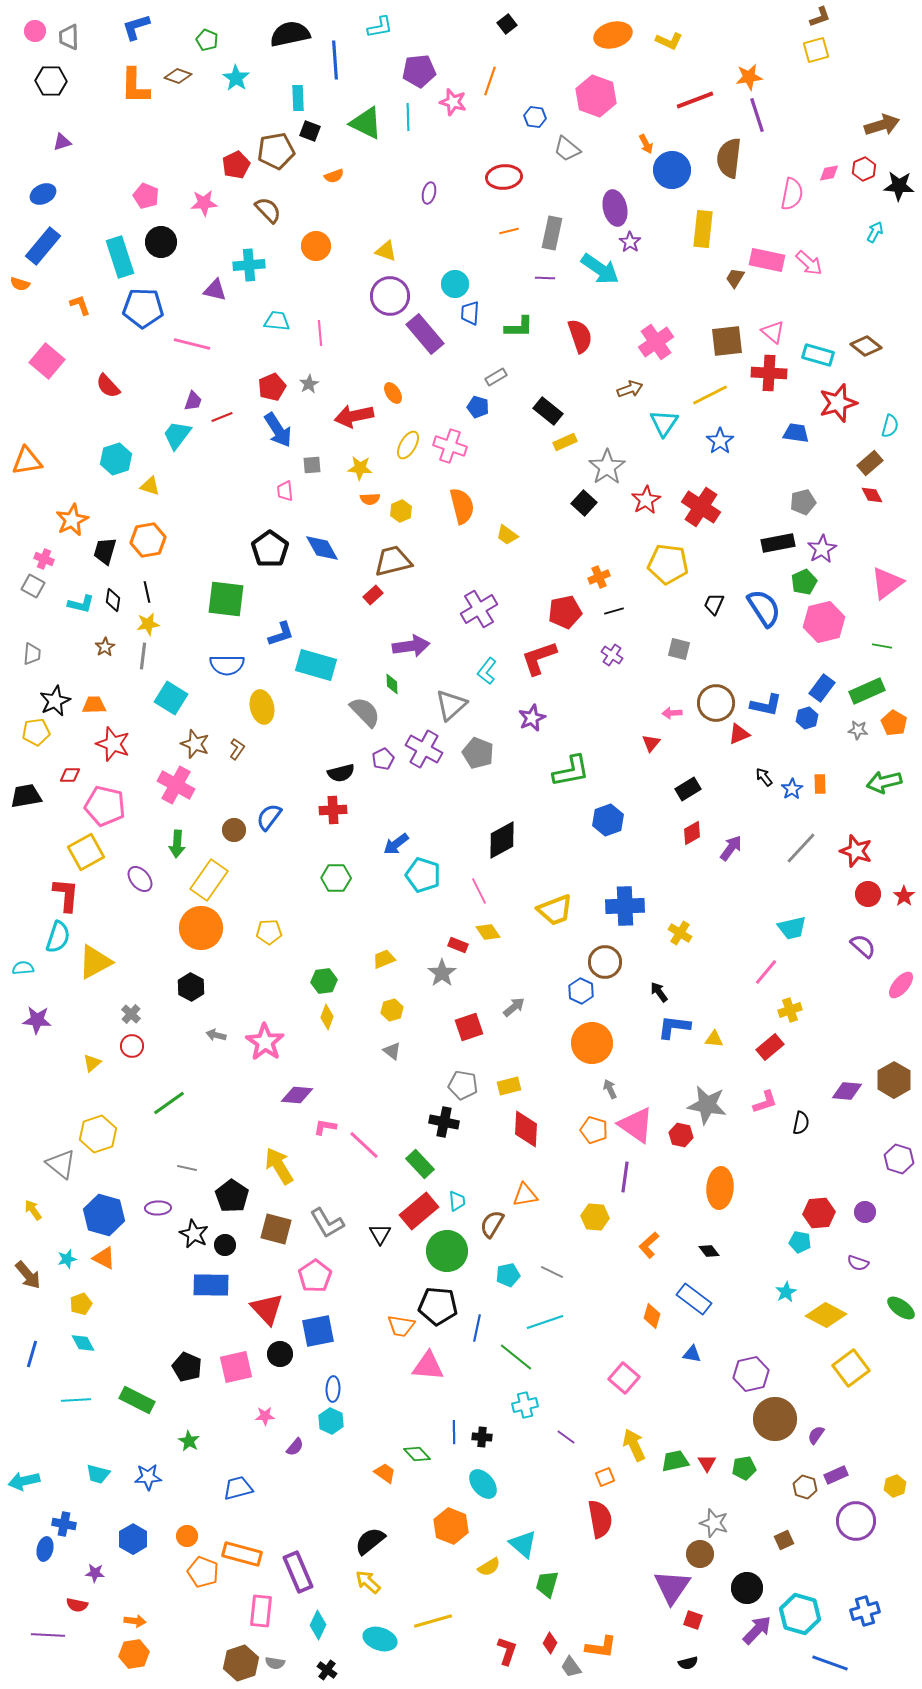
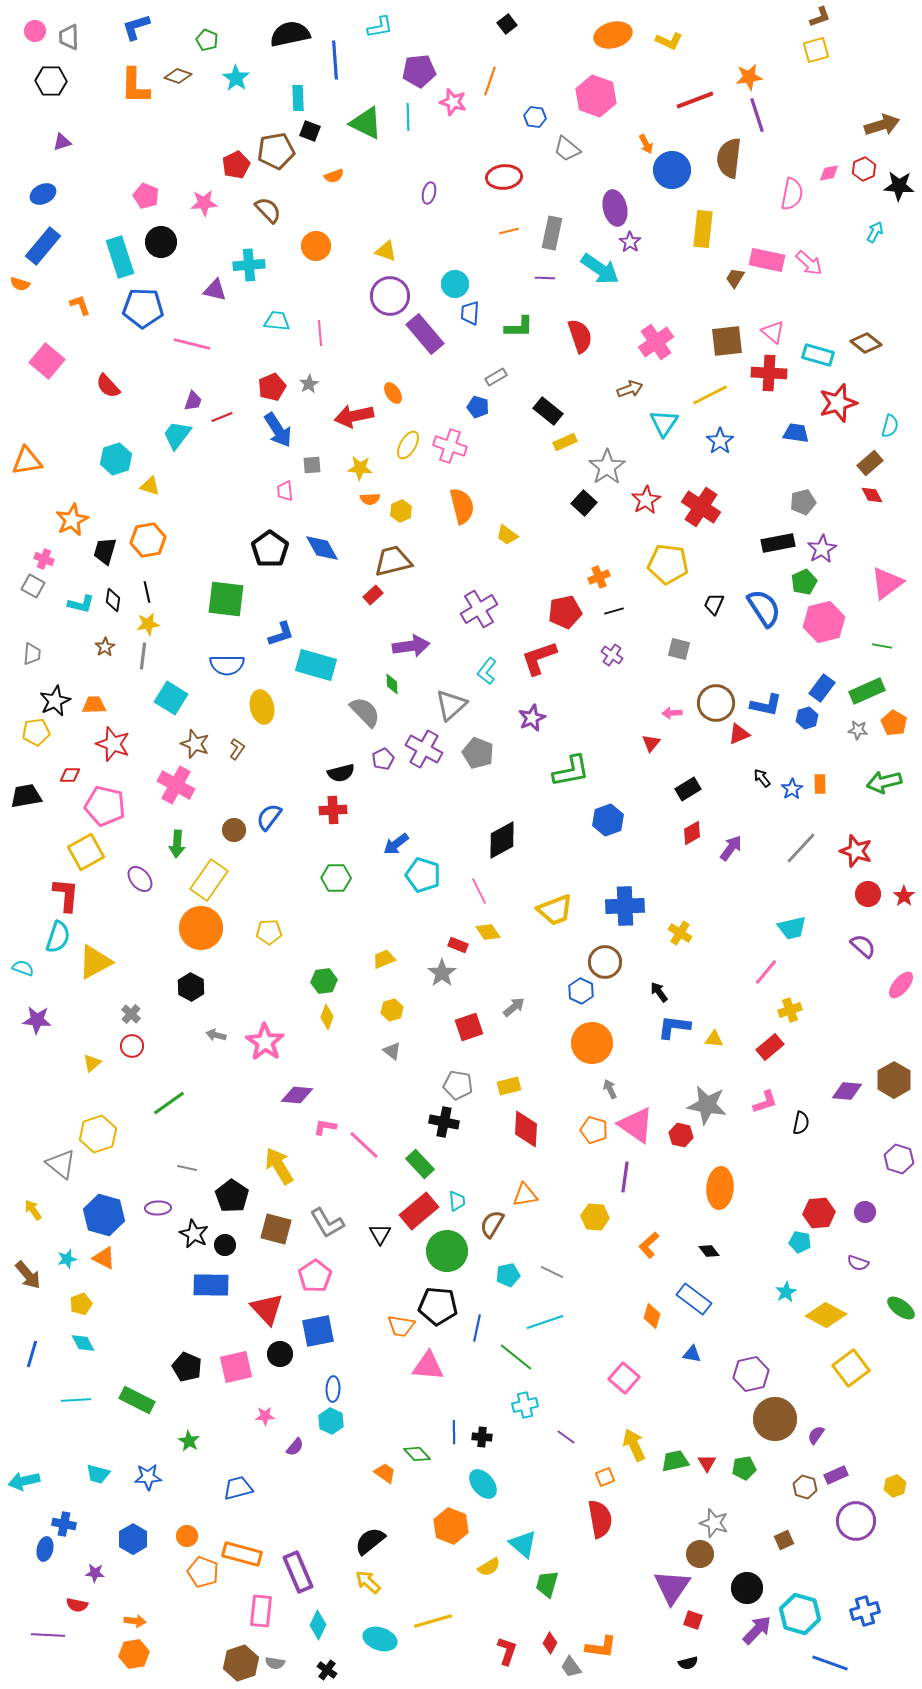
brown diamond at (866, 346): moved 3 px up
black arrow at (764, 777): moved 2 px left, 1 px down
cyan semicircle at (23, 968): rotated 25 degrees clockwise
gray pentagon at (463, 1085): moved 5 px left
